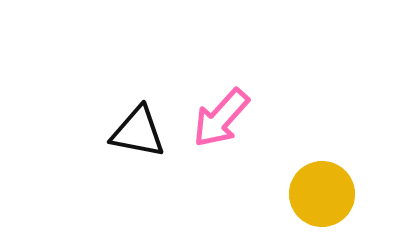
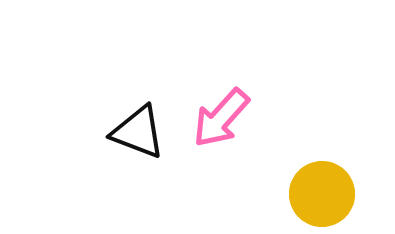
black triangle: rotated 10 degrees clockwise
